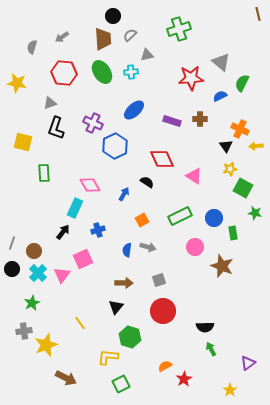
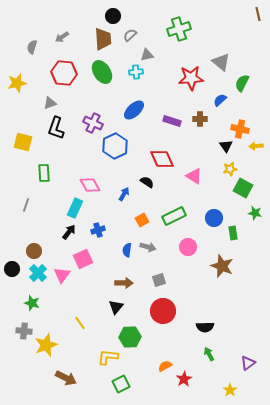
cyan cross at (131, 72): moved 5 px right
yellow star at (17, 83): rotated 24 degrees counterclockwise
blue semicircle at (220, 96): moved 4 px down; rotated 16 degrees counterclockwise
orange cross at (240, 129): rotated 12 degrees counterclockwise
green rectangle at (180, 216): moved 6 px left
black arrow at (63, 232): moved 6 px right
gray line at (12, 243): moved 14 px right, 38 px up
pink circle at (195, 247): moved 7 px left
green star at (32, 303): rotated 28 degrees counterclockwise
gray cross at (24, 331): rotated 14 degrees clockwise
green hexagon at (130, 337): rotated 20 degrees counterclockwise
green arrow at (211, 349): moved 2 px left, 5 px down
